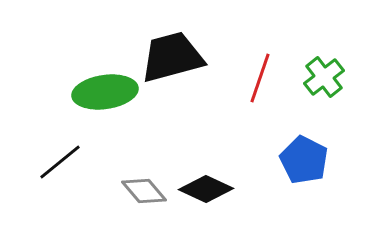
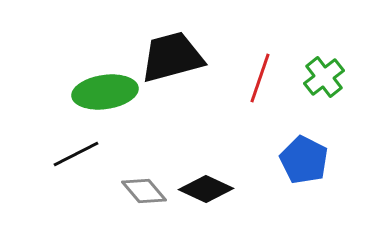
black line: moved 16 px right, 8 px up; rotated 12 degrees clockwise
